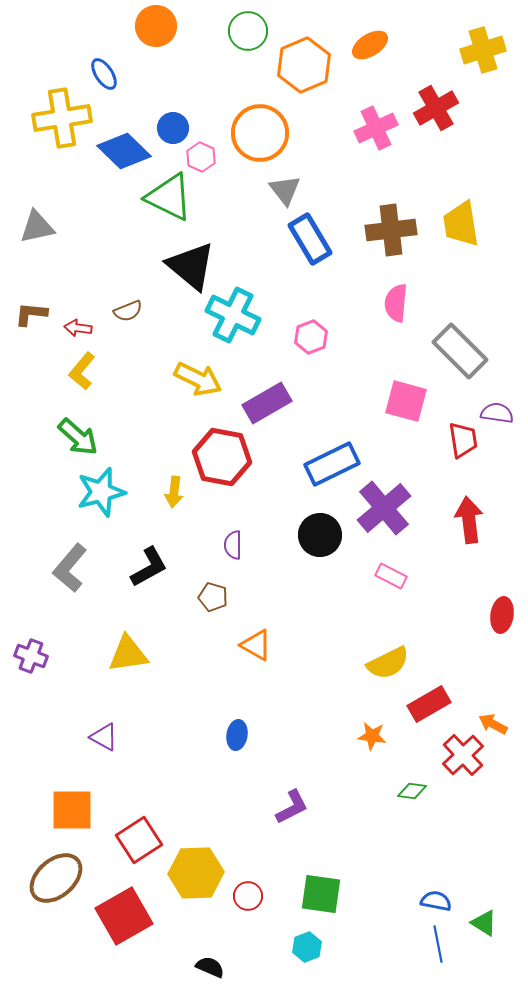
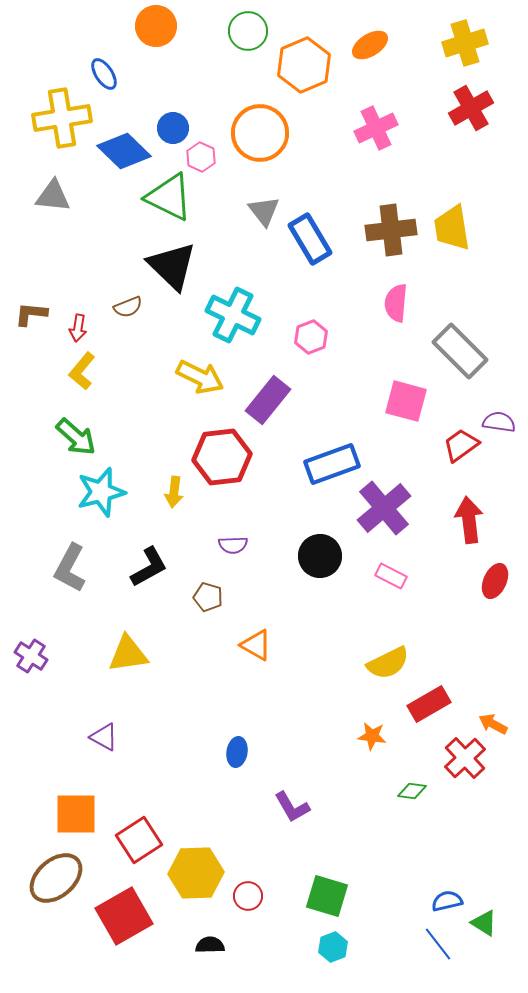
yellow cross at (483, 50): moved 18 px left, 7 px up
red cross at (436, 108): moved 35 px right
gray triangle at (285, 190): moved 21 px left, 21 px down
yellow trapezoid at (461, 224): moved 9 px left, 4 px down
gray triangle at (37, 227): moved 16 px right, 31 px up; rotated 18 degrees clockwise
black triangle at (191, 266): moved 19 px left; rotated 4 degrees clockwise
brown semicircle at (128, 311): moved 4 px up
red arrow at (78, 328): rotated 88 degrees counterclockwise
yellow arrow at (198, 379): moved 2 px right, 2 px up
purple rectangle at (267, 403): moved 1 px right, 3 px up; rotated 21 degrees counterclockwise
purple semicircle at (497, 413): moved 2 px right, 9 px down
green arrow at (78, 437): moved 2 px left
red trapezoid at (463, 440): moved 2 px left, 5 px down; rotated 117 degrees counterclockwise
red hexagon at (222, 457): rotated 18 degrees counterclockwise
blue rectangle at (332, 464): rotated 6 degrees clockwise
black circle at (320, 535): moved 21 px down
purple semicircle at (233, 545): rotated 92 degrees counterclockwise
gray L-shape at (70, 568): rotated 12 degrees counterclockwise
brown pentagon at (213, 597): moved 5 px left
red ellipse at (502, 615): moved 7 px left, 34 px up; rotated 16 degrees clockwise
purple cross at (31, 656): rotated 12 degrees clockwise
blue ellipse at (237, 735): moved 17 px down
red cross at (463, 755): moved 2 px right, 3 px down
purple L-shape at (292, 807): rotated 87 degrees clockwise
orange square at (72, 810): moved 4 px right, 4 px down
green square at (321, 894): moved 6 px right, 2 px down; rotated 9 degrees clockwise
blue semicircle at (436, 901): moved 11 px right; rotated 24 degrees counterclockwise
blue line at (438, 944): rotated 27 degrees counterclockwise
cyan hexagon at (307, 947): moved 26 px right
black semicircle at (210, 967): moved 22 px up; rotated 24 degrees counterclockwise
